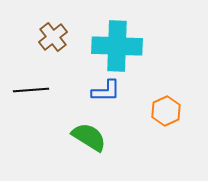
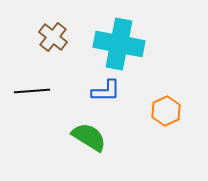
brown cross: rotated 12 degrees counterclockwise
cyan cross: moved 2 px right, 2 px up; rotated 9 degrees clockwise
black line: moved 1 px right, 1 px down
